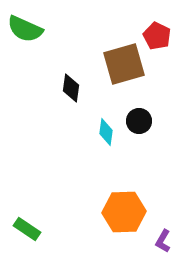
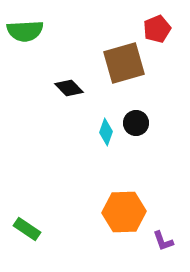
green semicircle: moved 2 px down; rotated 27 degrees counterclockwise
red pentagon: moved 7 px up; rotated 24 degrees clockwise
brown square: moved 1 px up
black diamond: moved 2 px left; rotated 52 degrees counterclockwise
black circle: moved 3 px left, 2 px down
cyan diamond: rotated 12 degrees clockwise
purple L-shape: rotated 50 degrees counterclockwise
